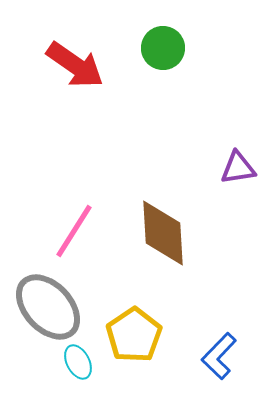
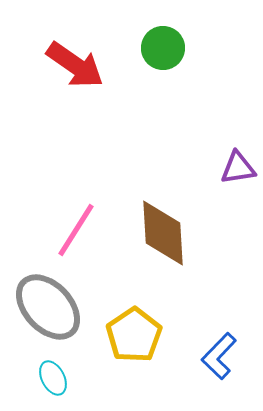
pink line: moved 2 px right, 1 px up
cyan ellipse: moved 25 px left, 16 px down
